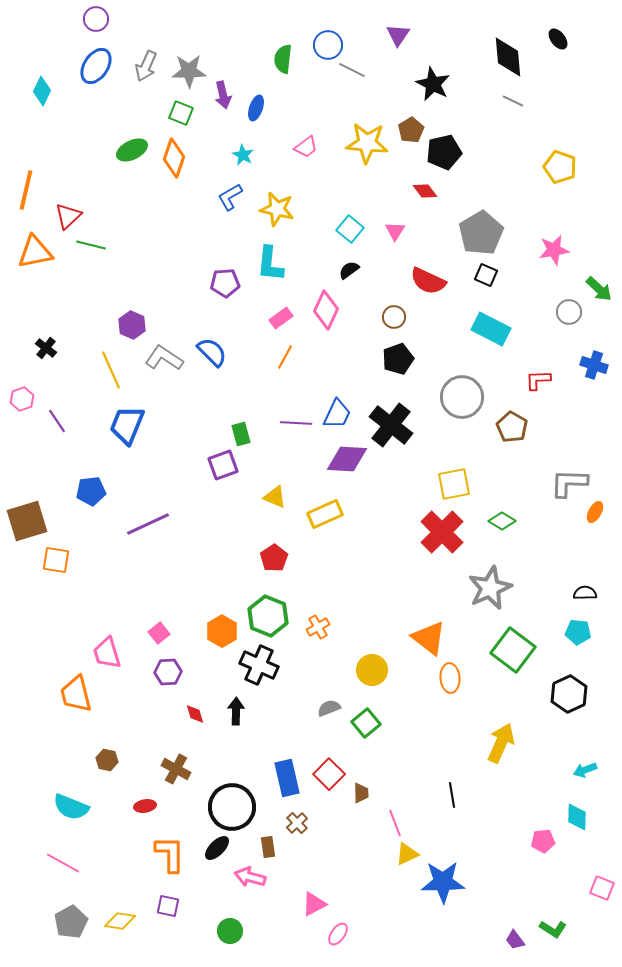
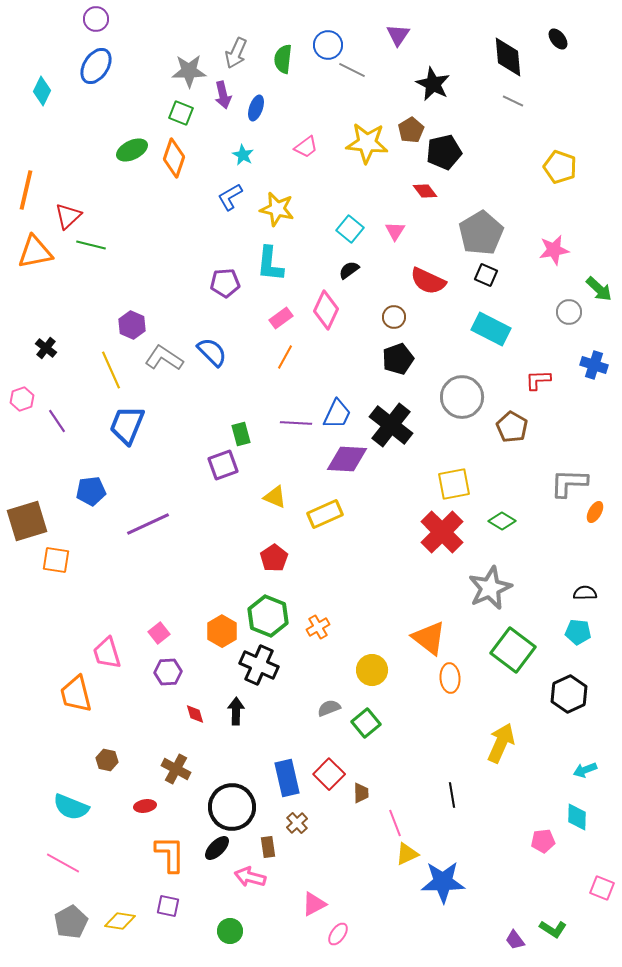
gray arrow at (146, 66): moved 90 px right, 13 px up
